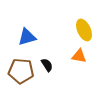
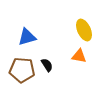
brown pentagon: moved 1 px right, 1 px up
